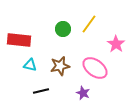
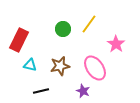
red rectangle: rotated 70 degrees counterclockwise
pink ellipse: rotated 20 degrees clockwise
purple star: moved 2 px up
